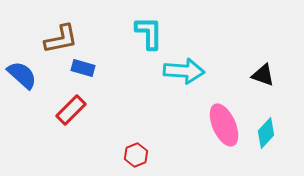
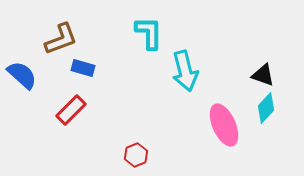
brown L-shape: rotated 9 degrees counterclockwise
cyan arrow: moved 1 px right; rotated 72 degrees clockwise
cyan diamond: moved 25 px up
